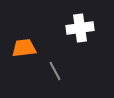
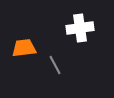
gray line: moved 6 px up
